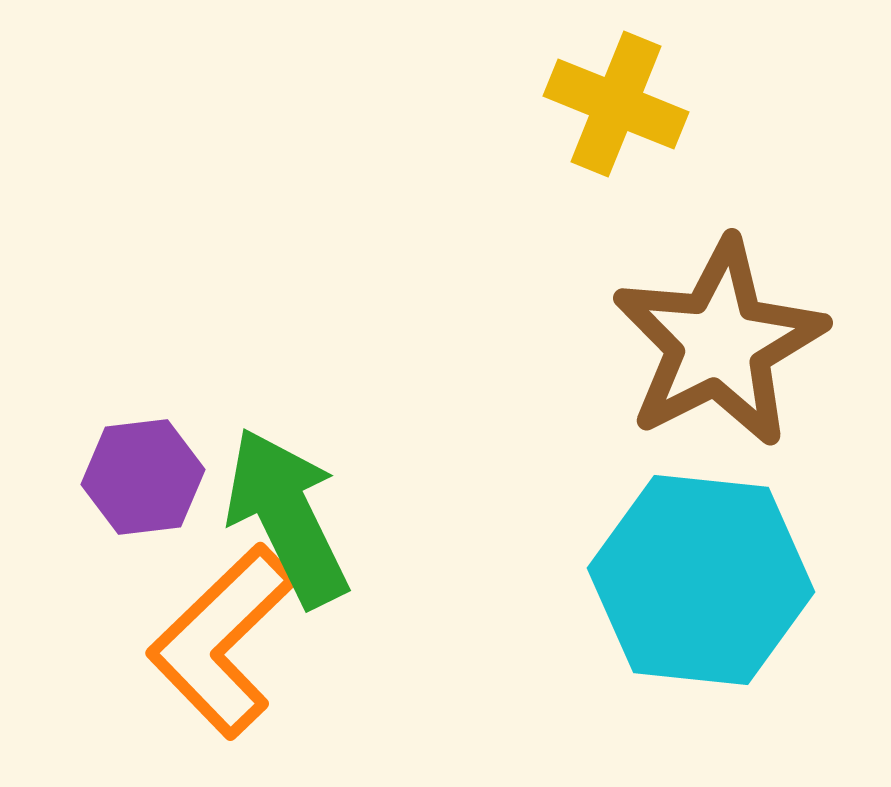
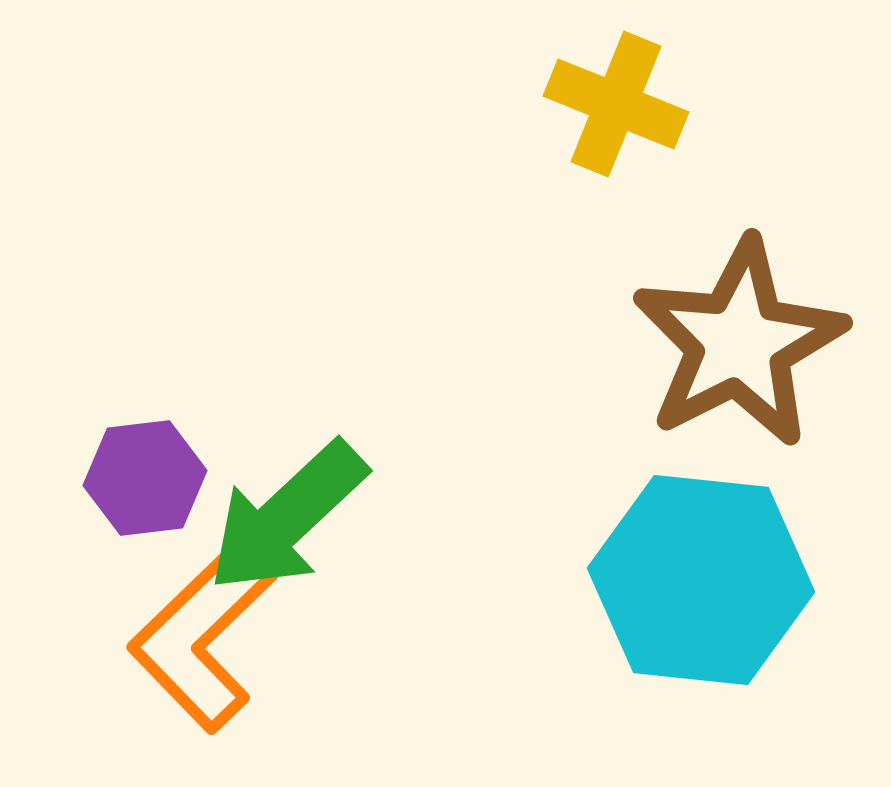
brown star: moved 20 px right
purple hexagon: moved 2 px right, 1 px down
green arrow: rotated 107 degrees counterclockwise
orange L-shape: moved 19 px left, 6 px up
